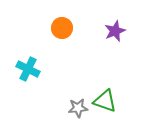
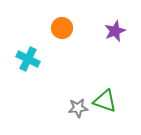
cyan cross: moved 10 px up
